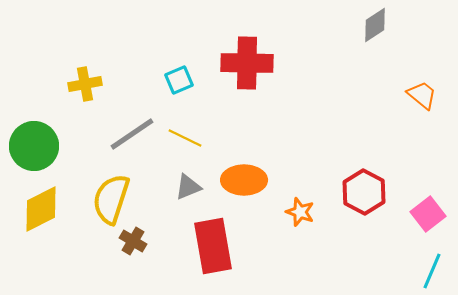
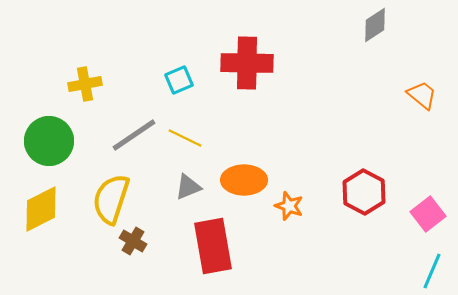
gray line: moved 2 px right, 1 px down
green circle: moved 15 px right, 5 px up
orange star: moved 11 px left, 6 px up
